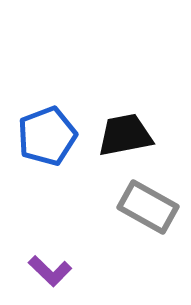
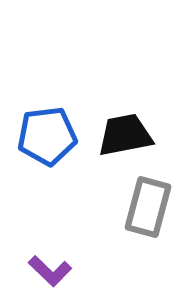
blue pentagon: rotated 14 degrees clockwise
gray rectangle: rotated 76 degrees clockwise
